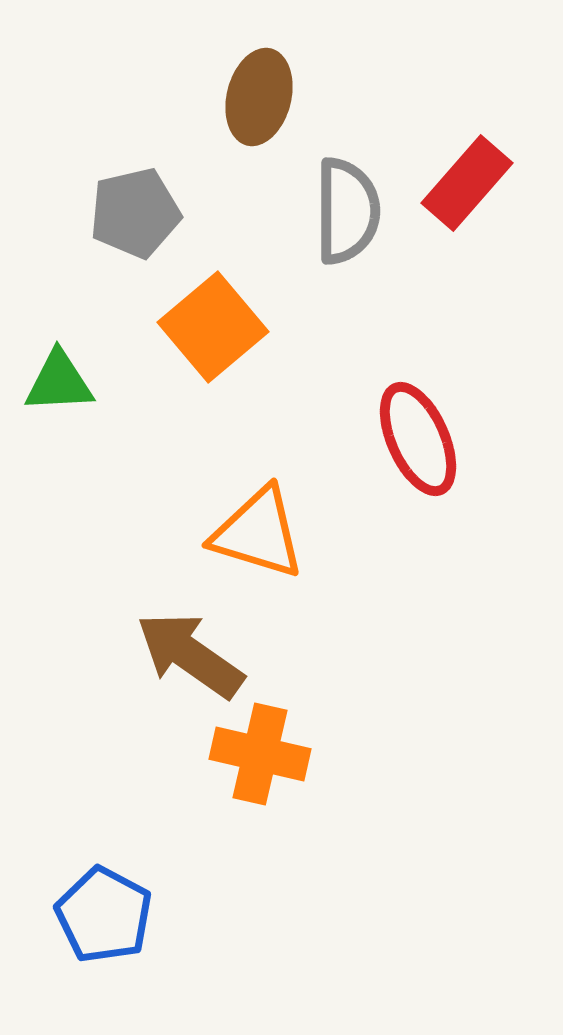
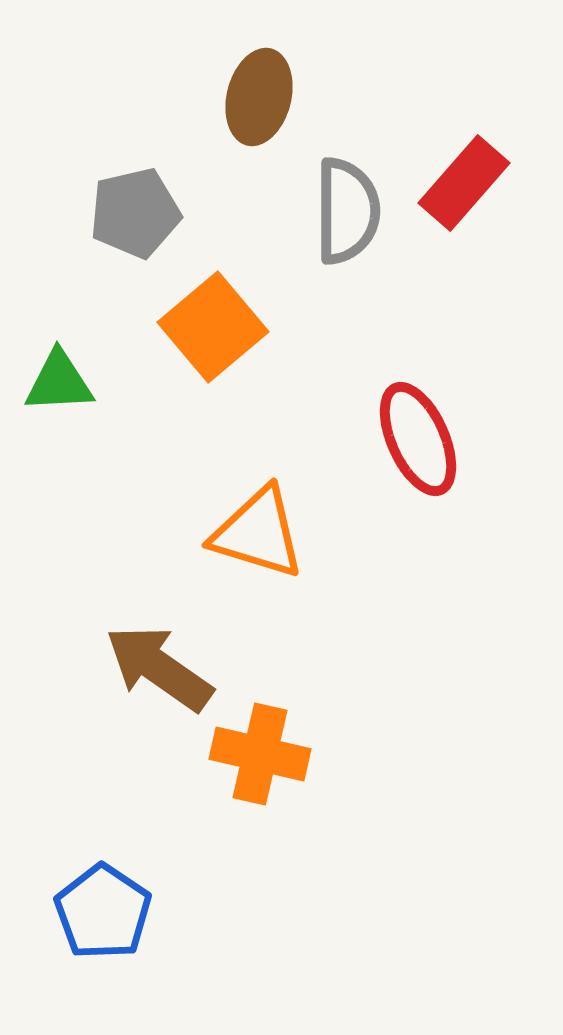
red rectangle: moved 3 px left
brown arrow: moved 31 px left, 13 px down
blue pentagon: moved 1 px left, 3 px up; rotated 6 degrees clockwise
